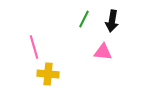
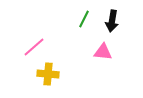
pink line: rotated 65 degrees clockwise
